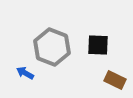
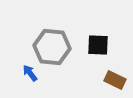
gray hexagon: rotated 15 degrees counterclockwise
blue arrow: moved 5 px right; rotated 24 degrees clockwise
